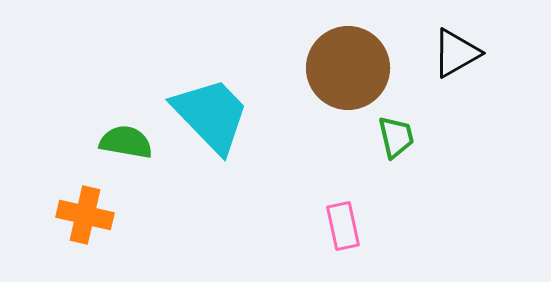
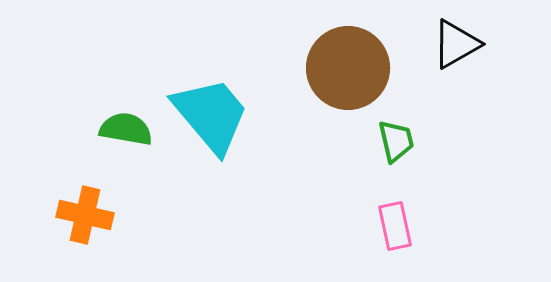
black triangle: moved 9 px up
cyan trapezoid: rotated 4 degrees clockwise
green trapezoid: moved 4 px down
green semicircle: moved 13 px up
pink rectangle: moved 52 px right
